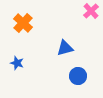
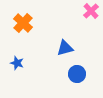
blue circle: moved 1 px left, 2 px up
